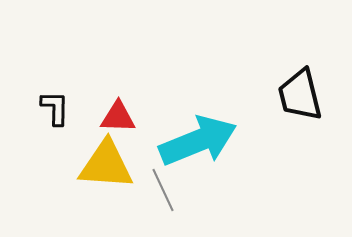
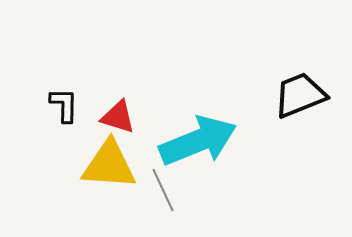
black trapezoid: rotated 82 degrees clockwise
black L-shape: moved 9 px right, 3 px up
red triangle: rotated 15 degrees clockwise
yellow triangle: moved 3 px right
